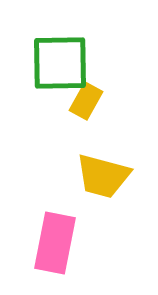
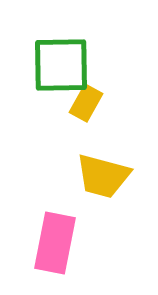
green square: moved 1 px right, 2 px down
yellow rectangle: moved 2 px down
